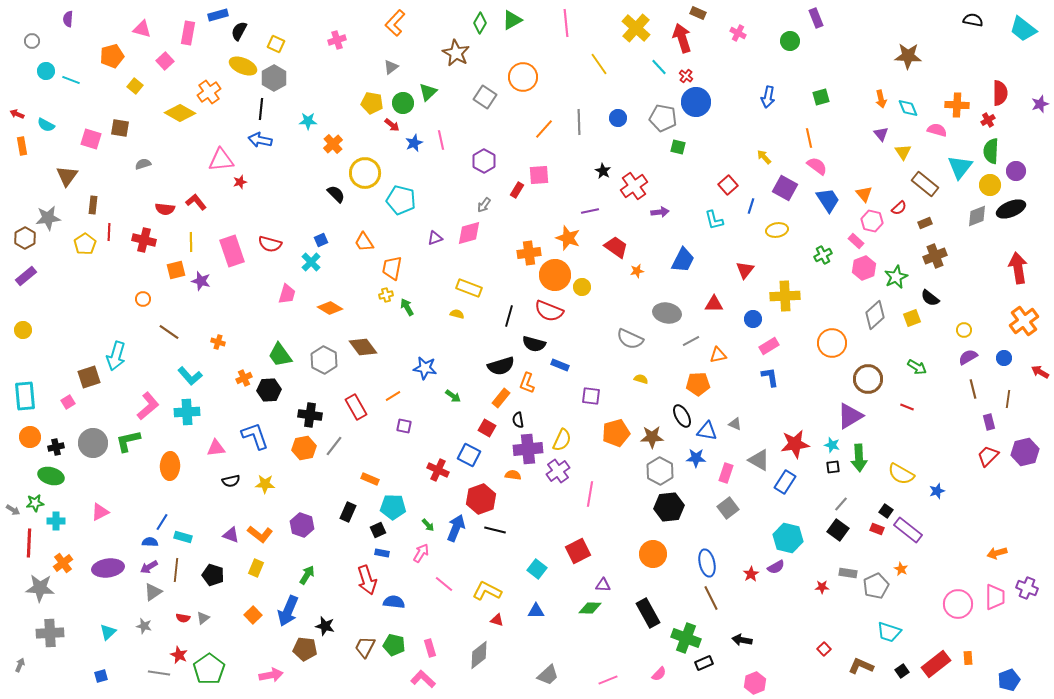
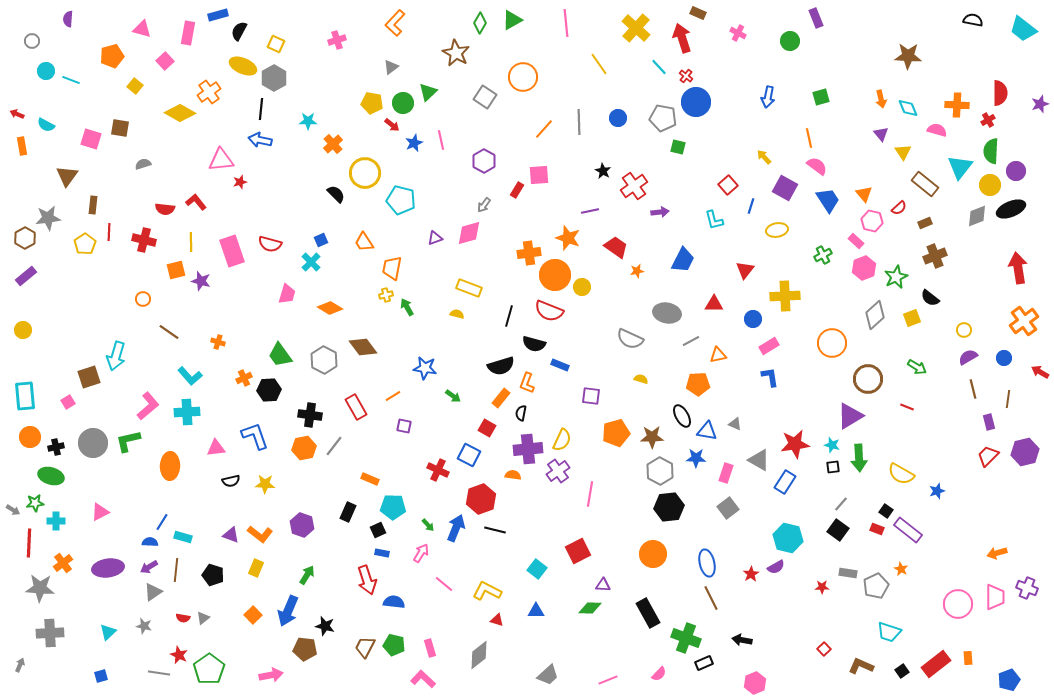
black semicircle at (518, 420): moved 3 px right, 7 px up; rotated 21 degrees clockwise
